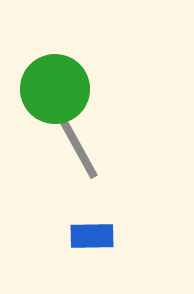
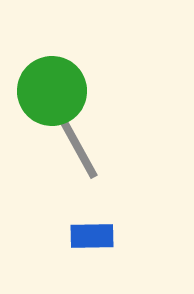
green circle: moved 3 px left, 2 px down
